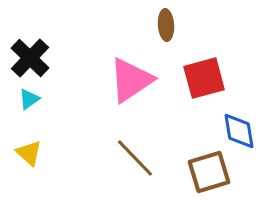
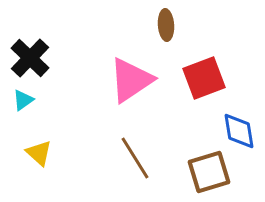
red square: rotated 6 degrees counterclockwise
cyan triangle: moved 6 px left, 1 px down
yellow triangle: moved 10 px right
brown line: rotated 12 degrees clockwise
